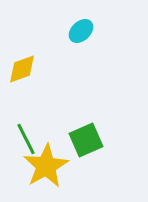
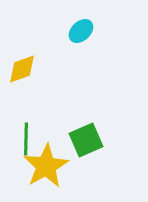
green line: rotated 28 degrees clockwise
